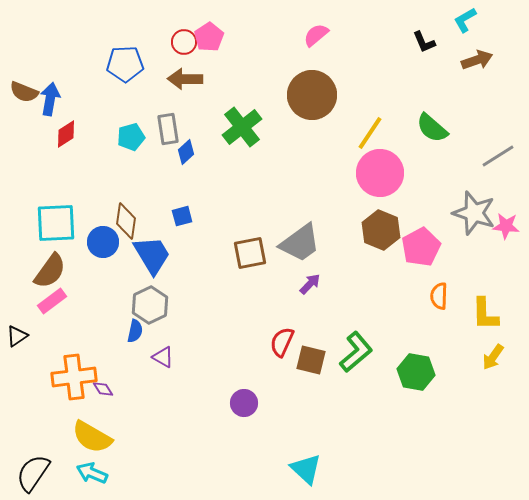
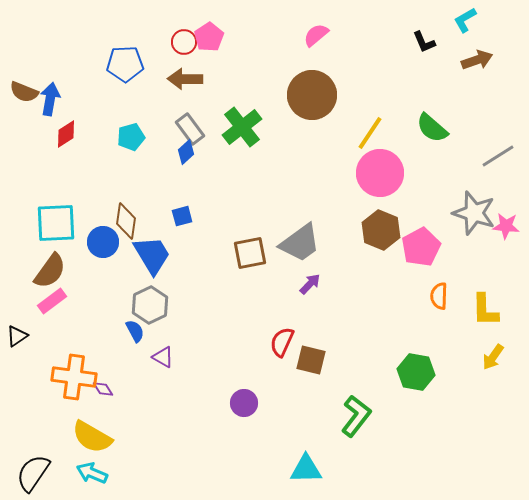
gray rectangle at (168, 129): moved 22 px right; rotated 28 degrees counterclockwise
yellow L-shape at (485, 314): moved 4 px up
blue semicircle at (135, 331): rotated 40 degrees counterclockwise
green L-shape at (356, 352): moved 64 px down; rotated 12 degrees counterclockwise
orange cross at (74, 377): rotated 15 degrees clockwise
cyan triangle at (306, 469): rotated 44 degrees counterclockwise
